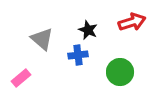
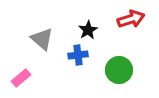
red arrow: moved 1 px left, 3 px up
black star: rotated 18 degrees clockwise
green circle: moved 1 px left, 2 px up
